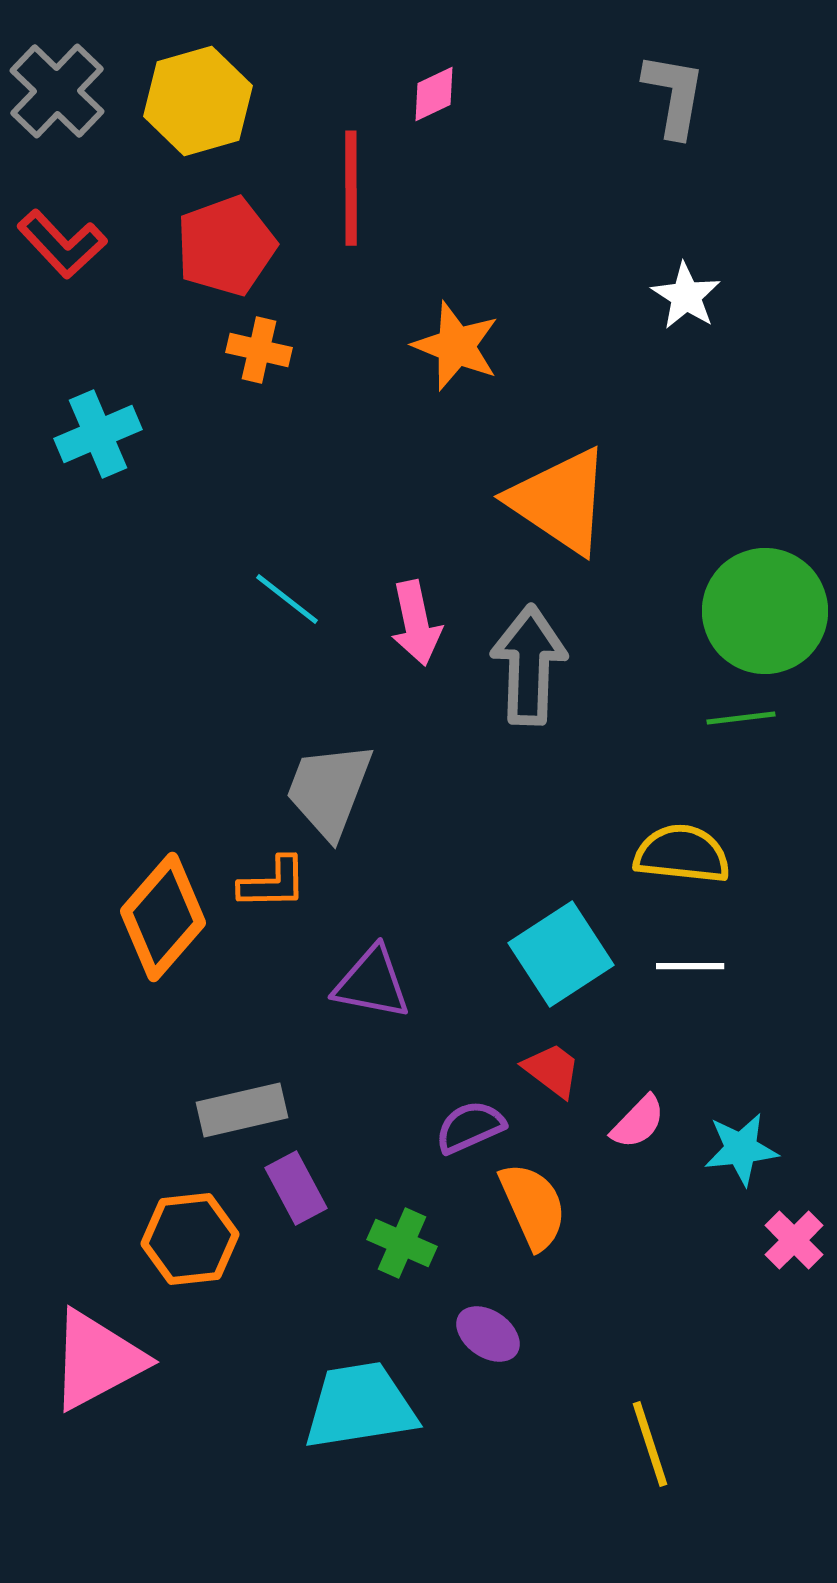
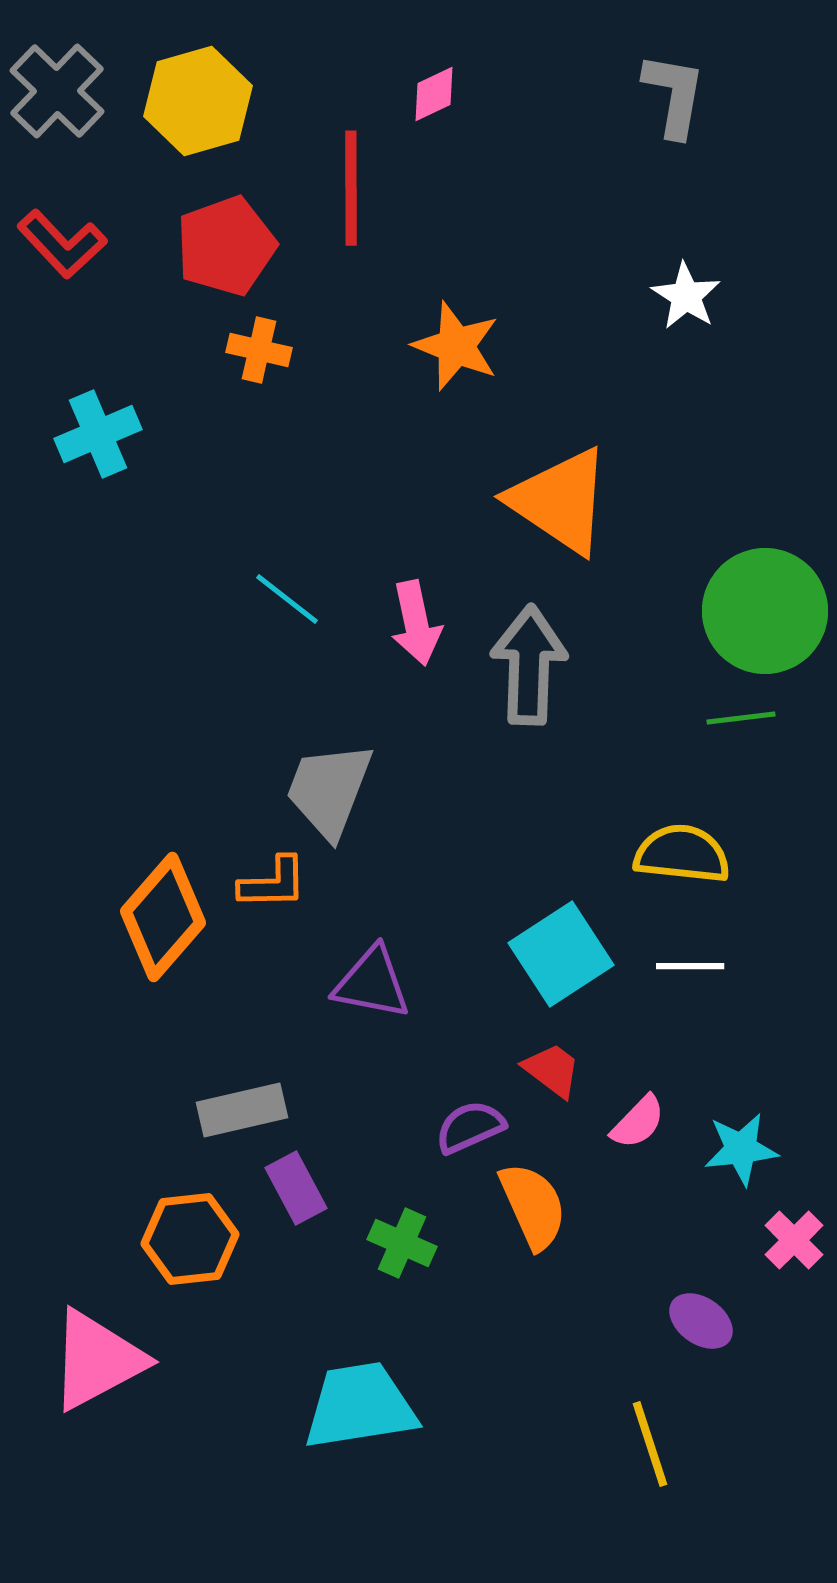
purple ellipse: moved 213 px right, 13 px up
